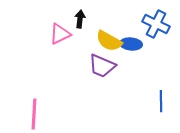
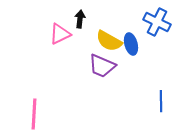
blue cross: moved 1 px right, 2 px up
blue ellipse: rotated 70 degrees clockwise
